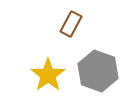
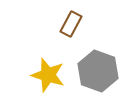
yellow star: rotated 20 degrees counterclockwise
